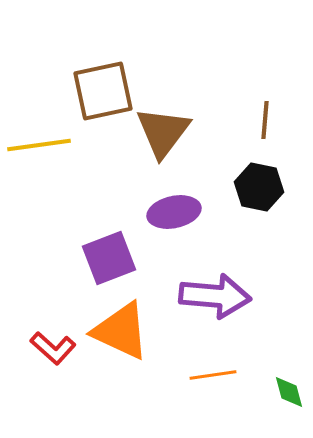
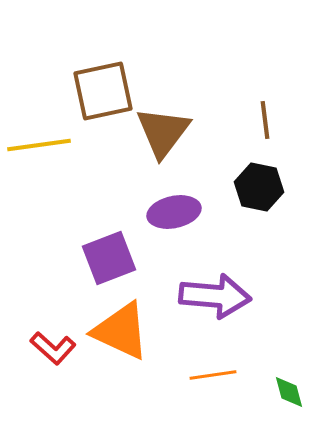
brown line: rotated 12 degrees counterclockwise
